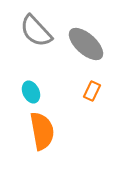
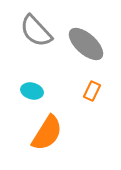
cyan ellipse: moved 1 px right, 1 px up; rotated 50 degrees counterclockwise
orange semicircle: moved 5 px right, 2 px down; rotated 42 degrees clockwise
